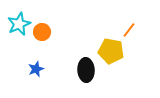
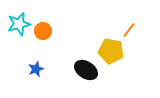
cyan star: rotated 10 degrees clockwise
orange circle: moved 1 px right, 1 px up
black ellipse: rotated 55 degrees counterclockwise
